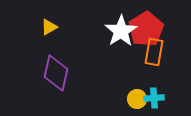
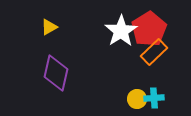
red pentagon: moved 3 px right
orange rectangle: rotated 36 degrees clockwise
